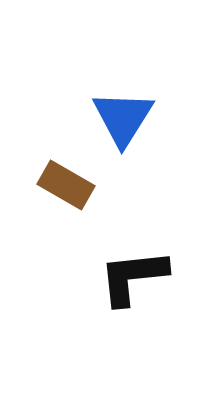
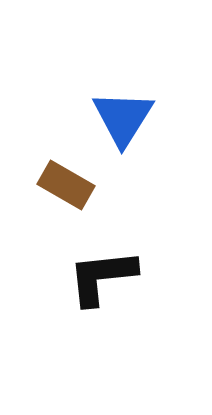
black L-shape: moved 31 px left
